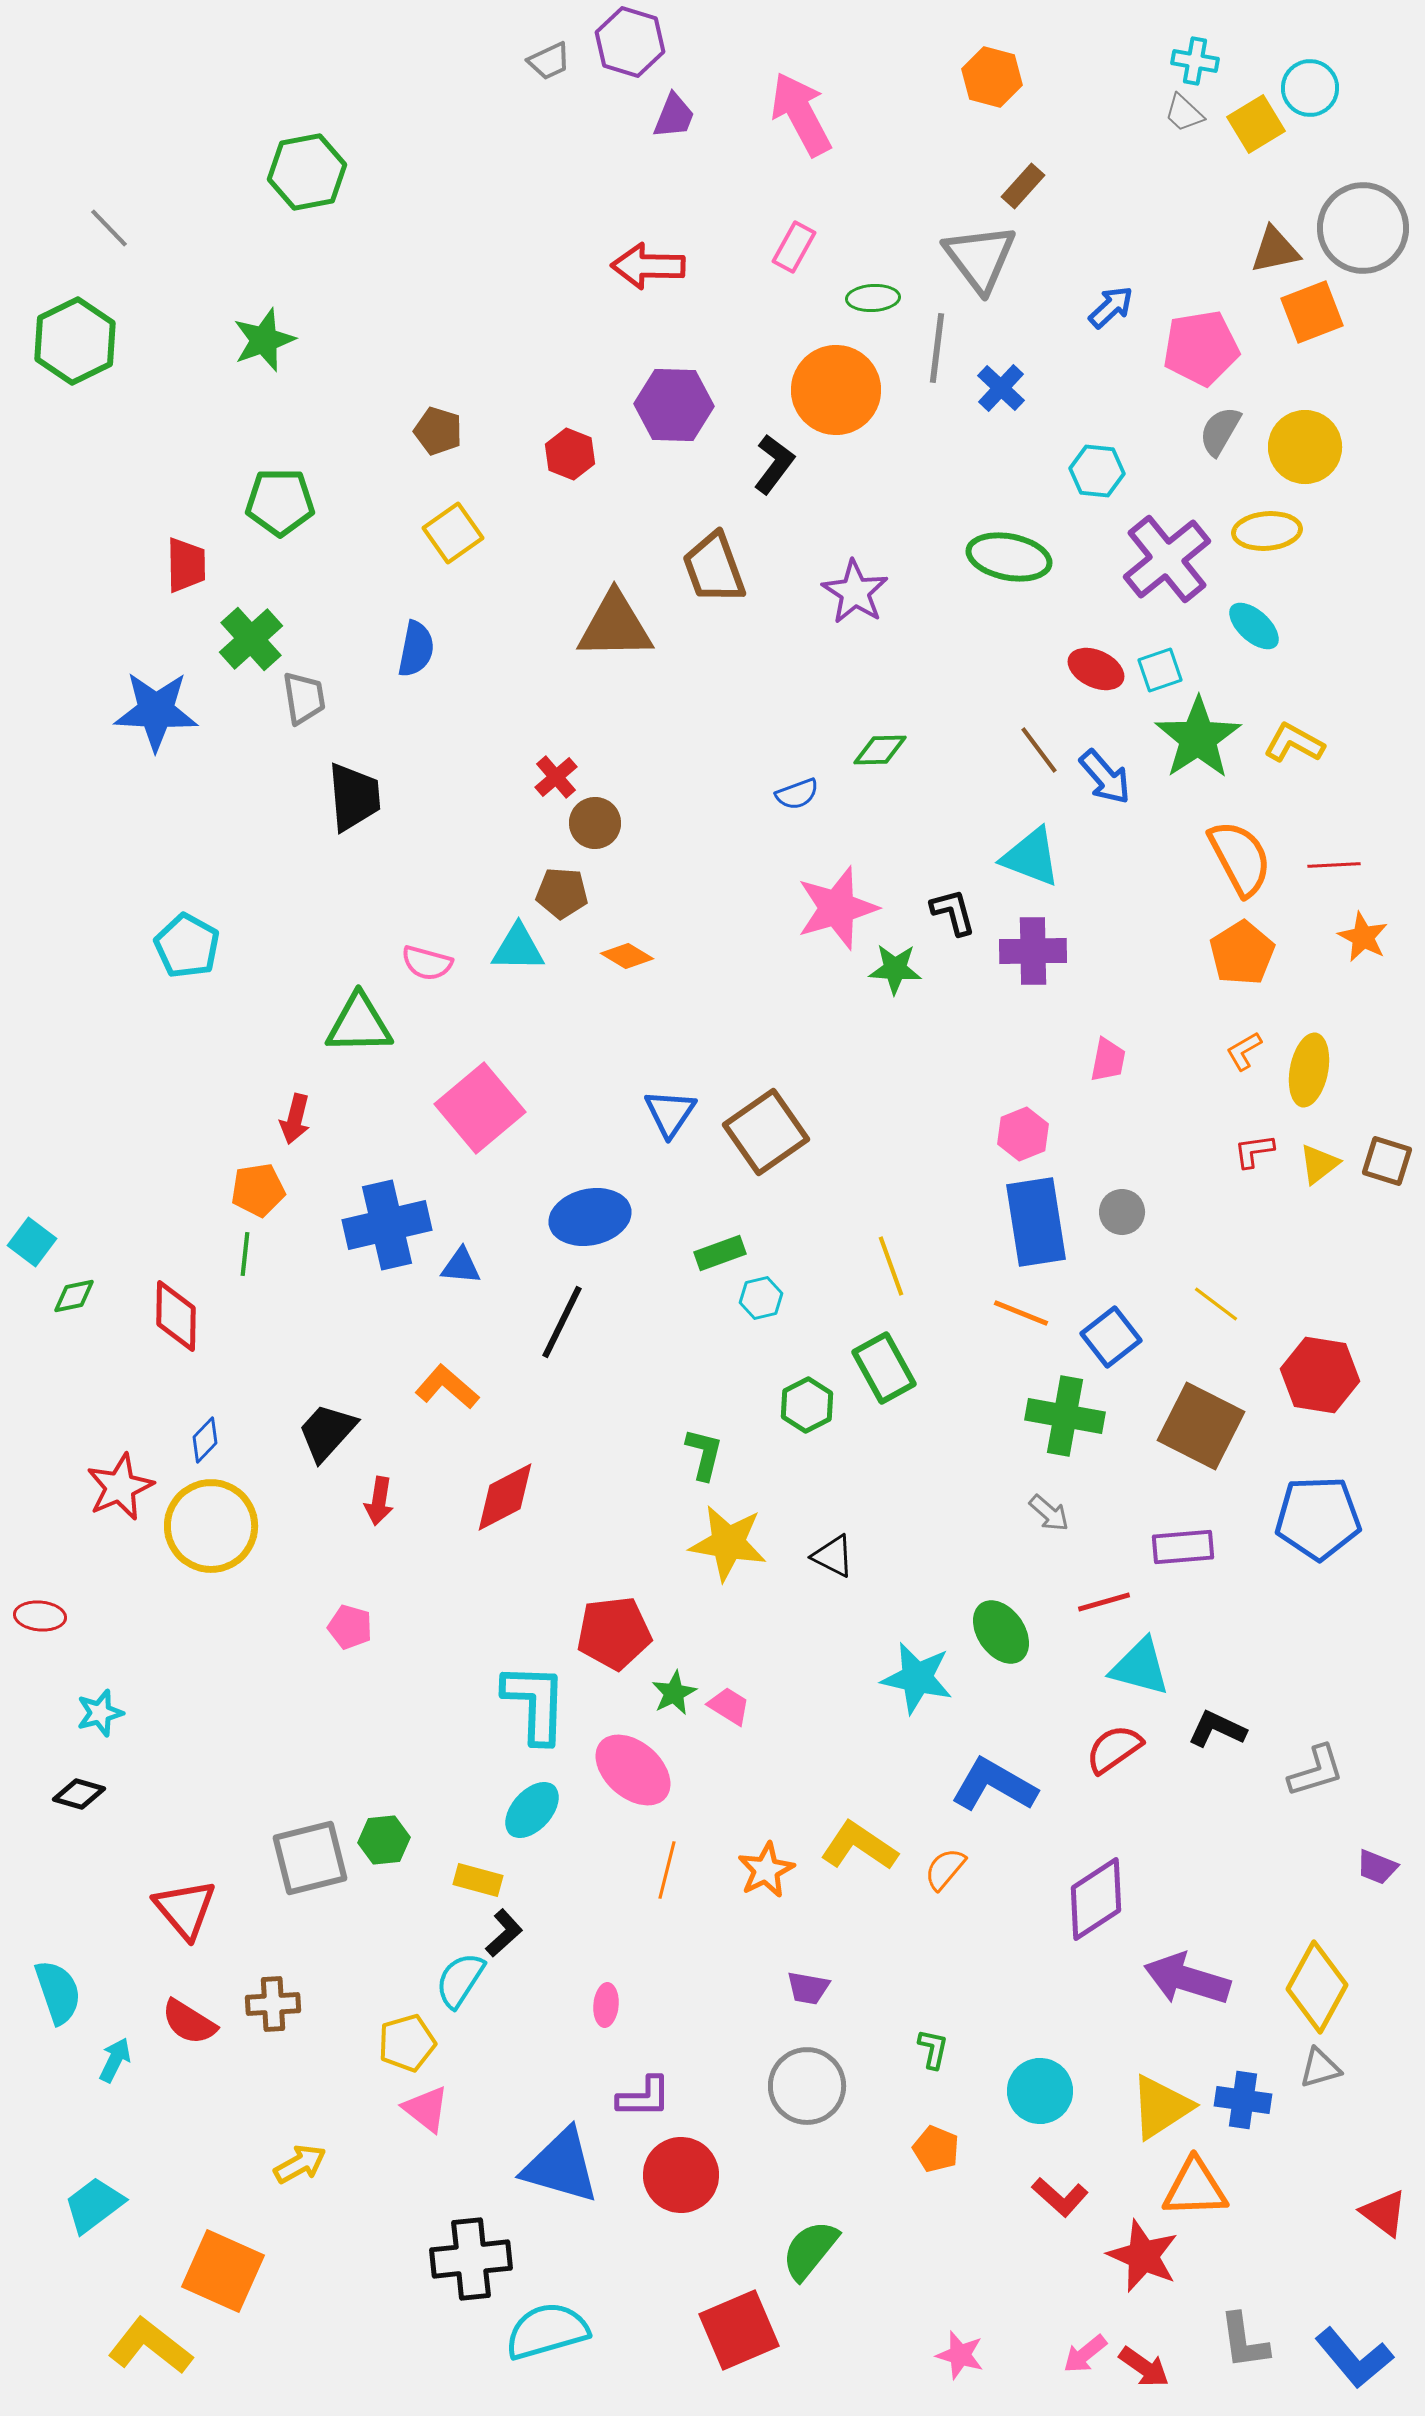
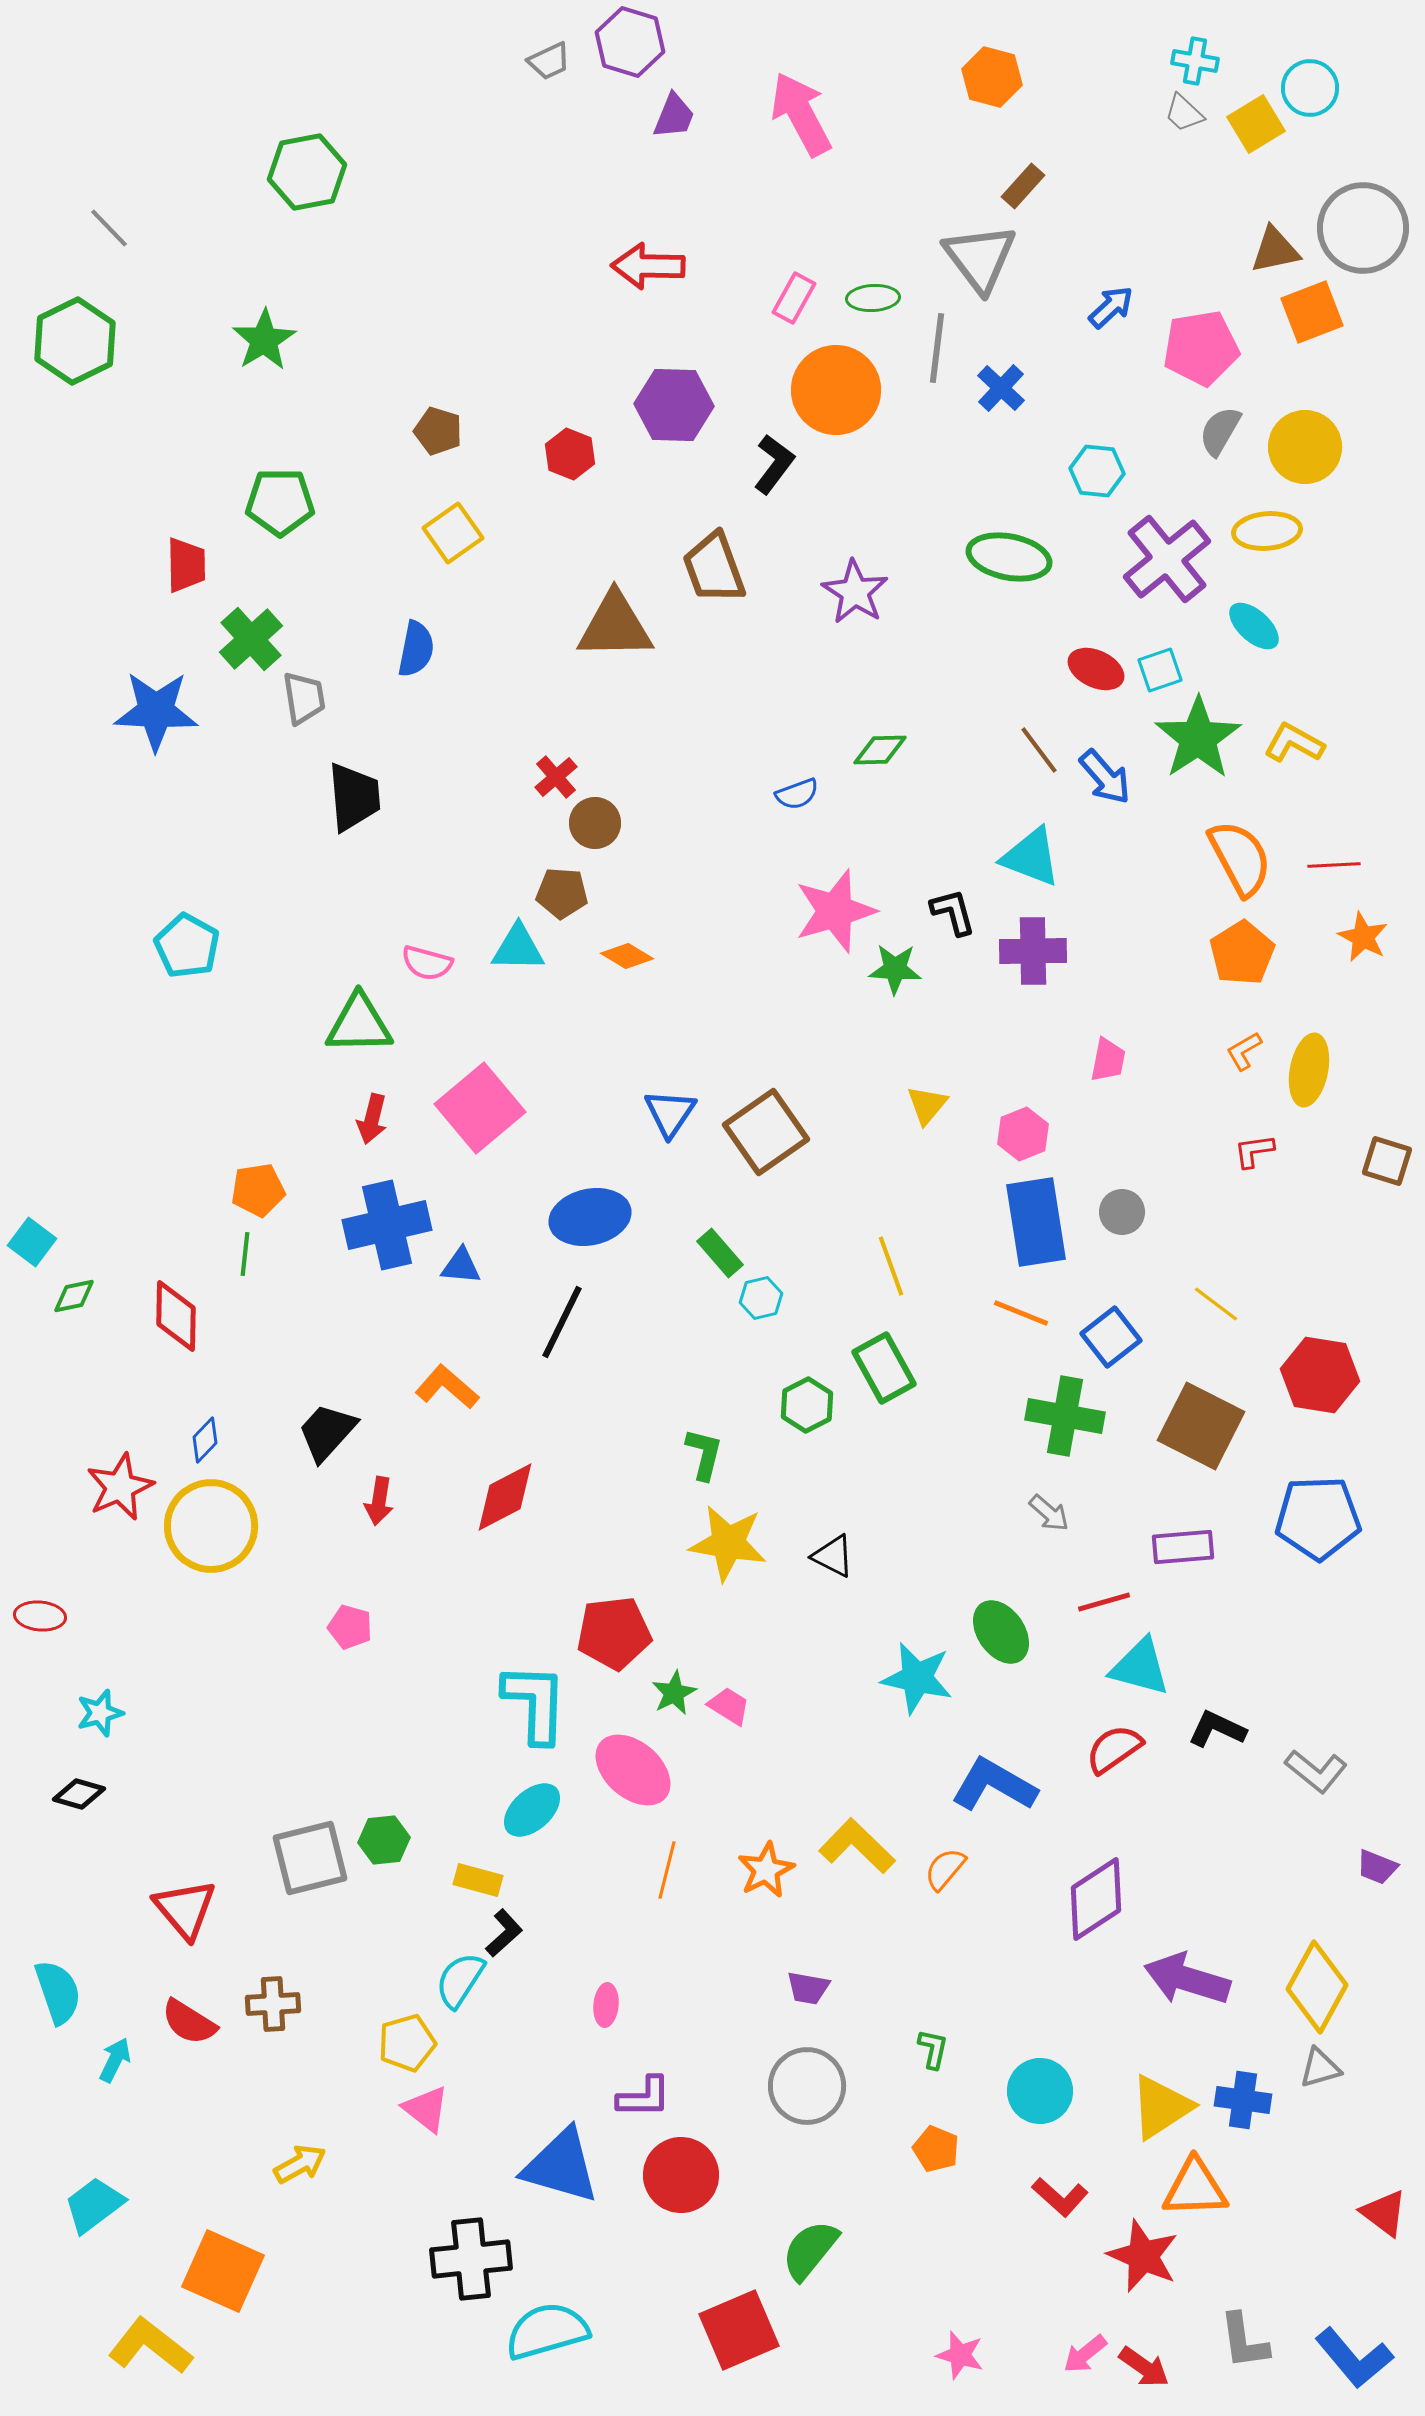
pink rectangle at (794, 247): moved 51 px down
green star at (264, 340): rotated 12 degrees counterclockwise
pink star at (837, 908): moved 2 px left, 3 px down
red arrow at (295, 1119): moved 77 px right
yellow triangle at (1319, 1164): moved 392 px left, 59 px up; rotated 12 degrees counterclockwise
green rectangle at (720, 1253): rotated 69 degrees clockwise
gray L-shape at (1316, 1771): rotated 56 degrees clockwise
cyan ellipse at (532, 1810): rotated 6 degrees clockwise
yellow L-shape at (859, 1846): moved 2 px left; rotated 10 degrees clockwise
